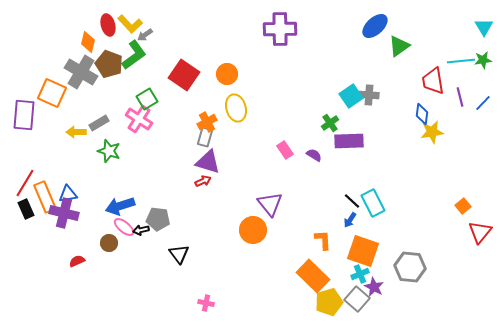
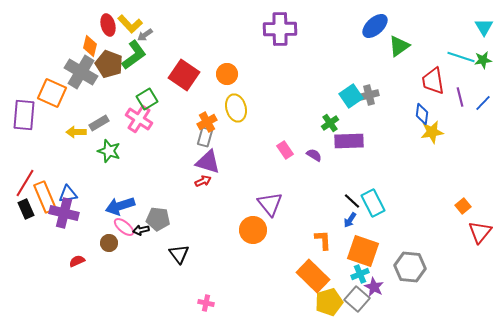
orange diamond at (88, 42): moved 2 px right, 4 px down
cyan line at (461, 61): moved 4 px up; rotated 24 degrees clockwise
gray cross at (369, 95): rotated 18 degrees counterclockwise
